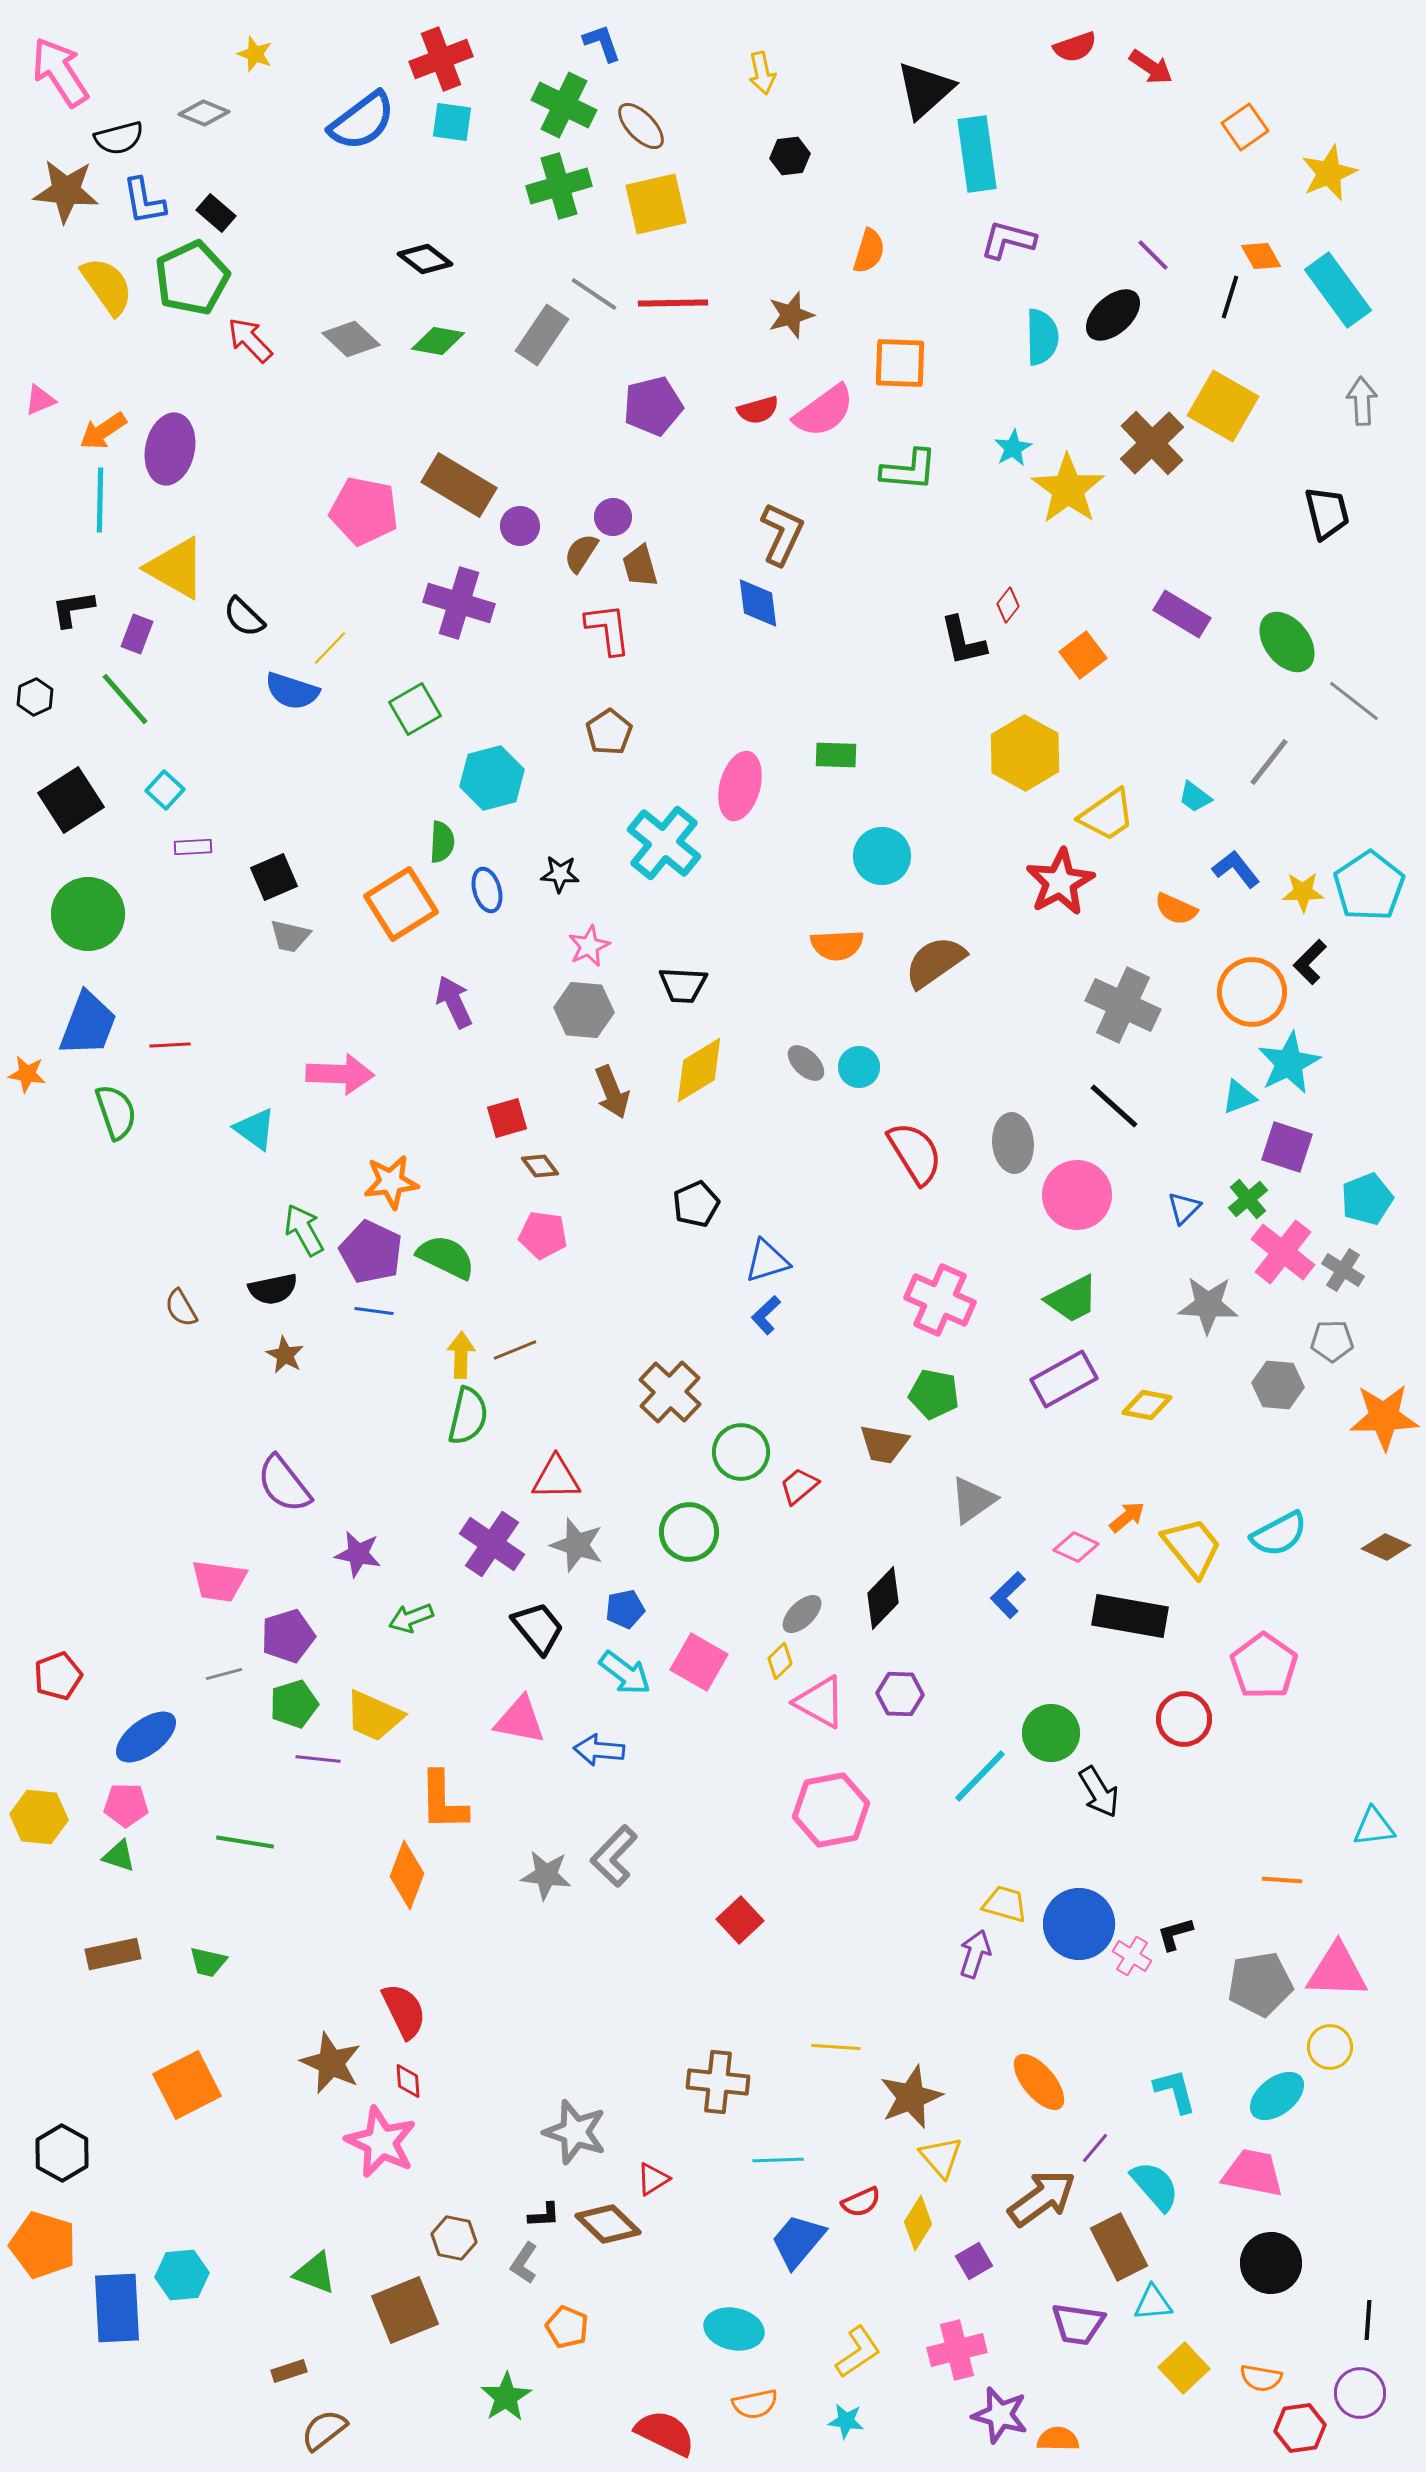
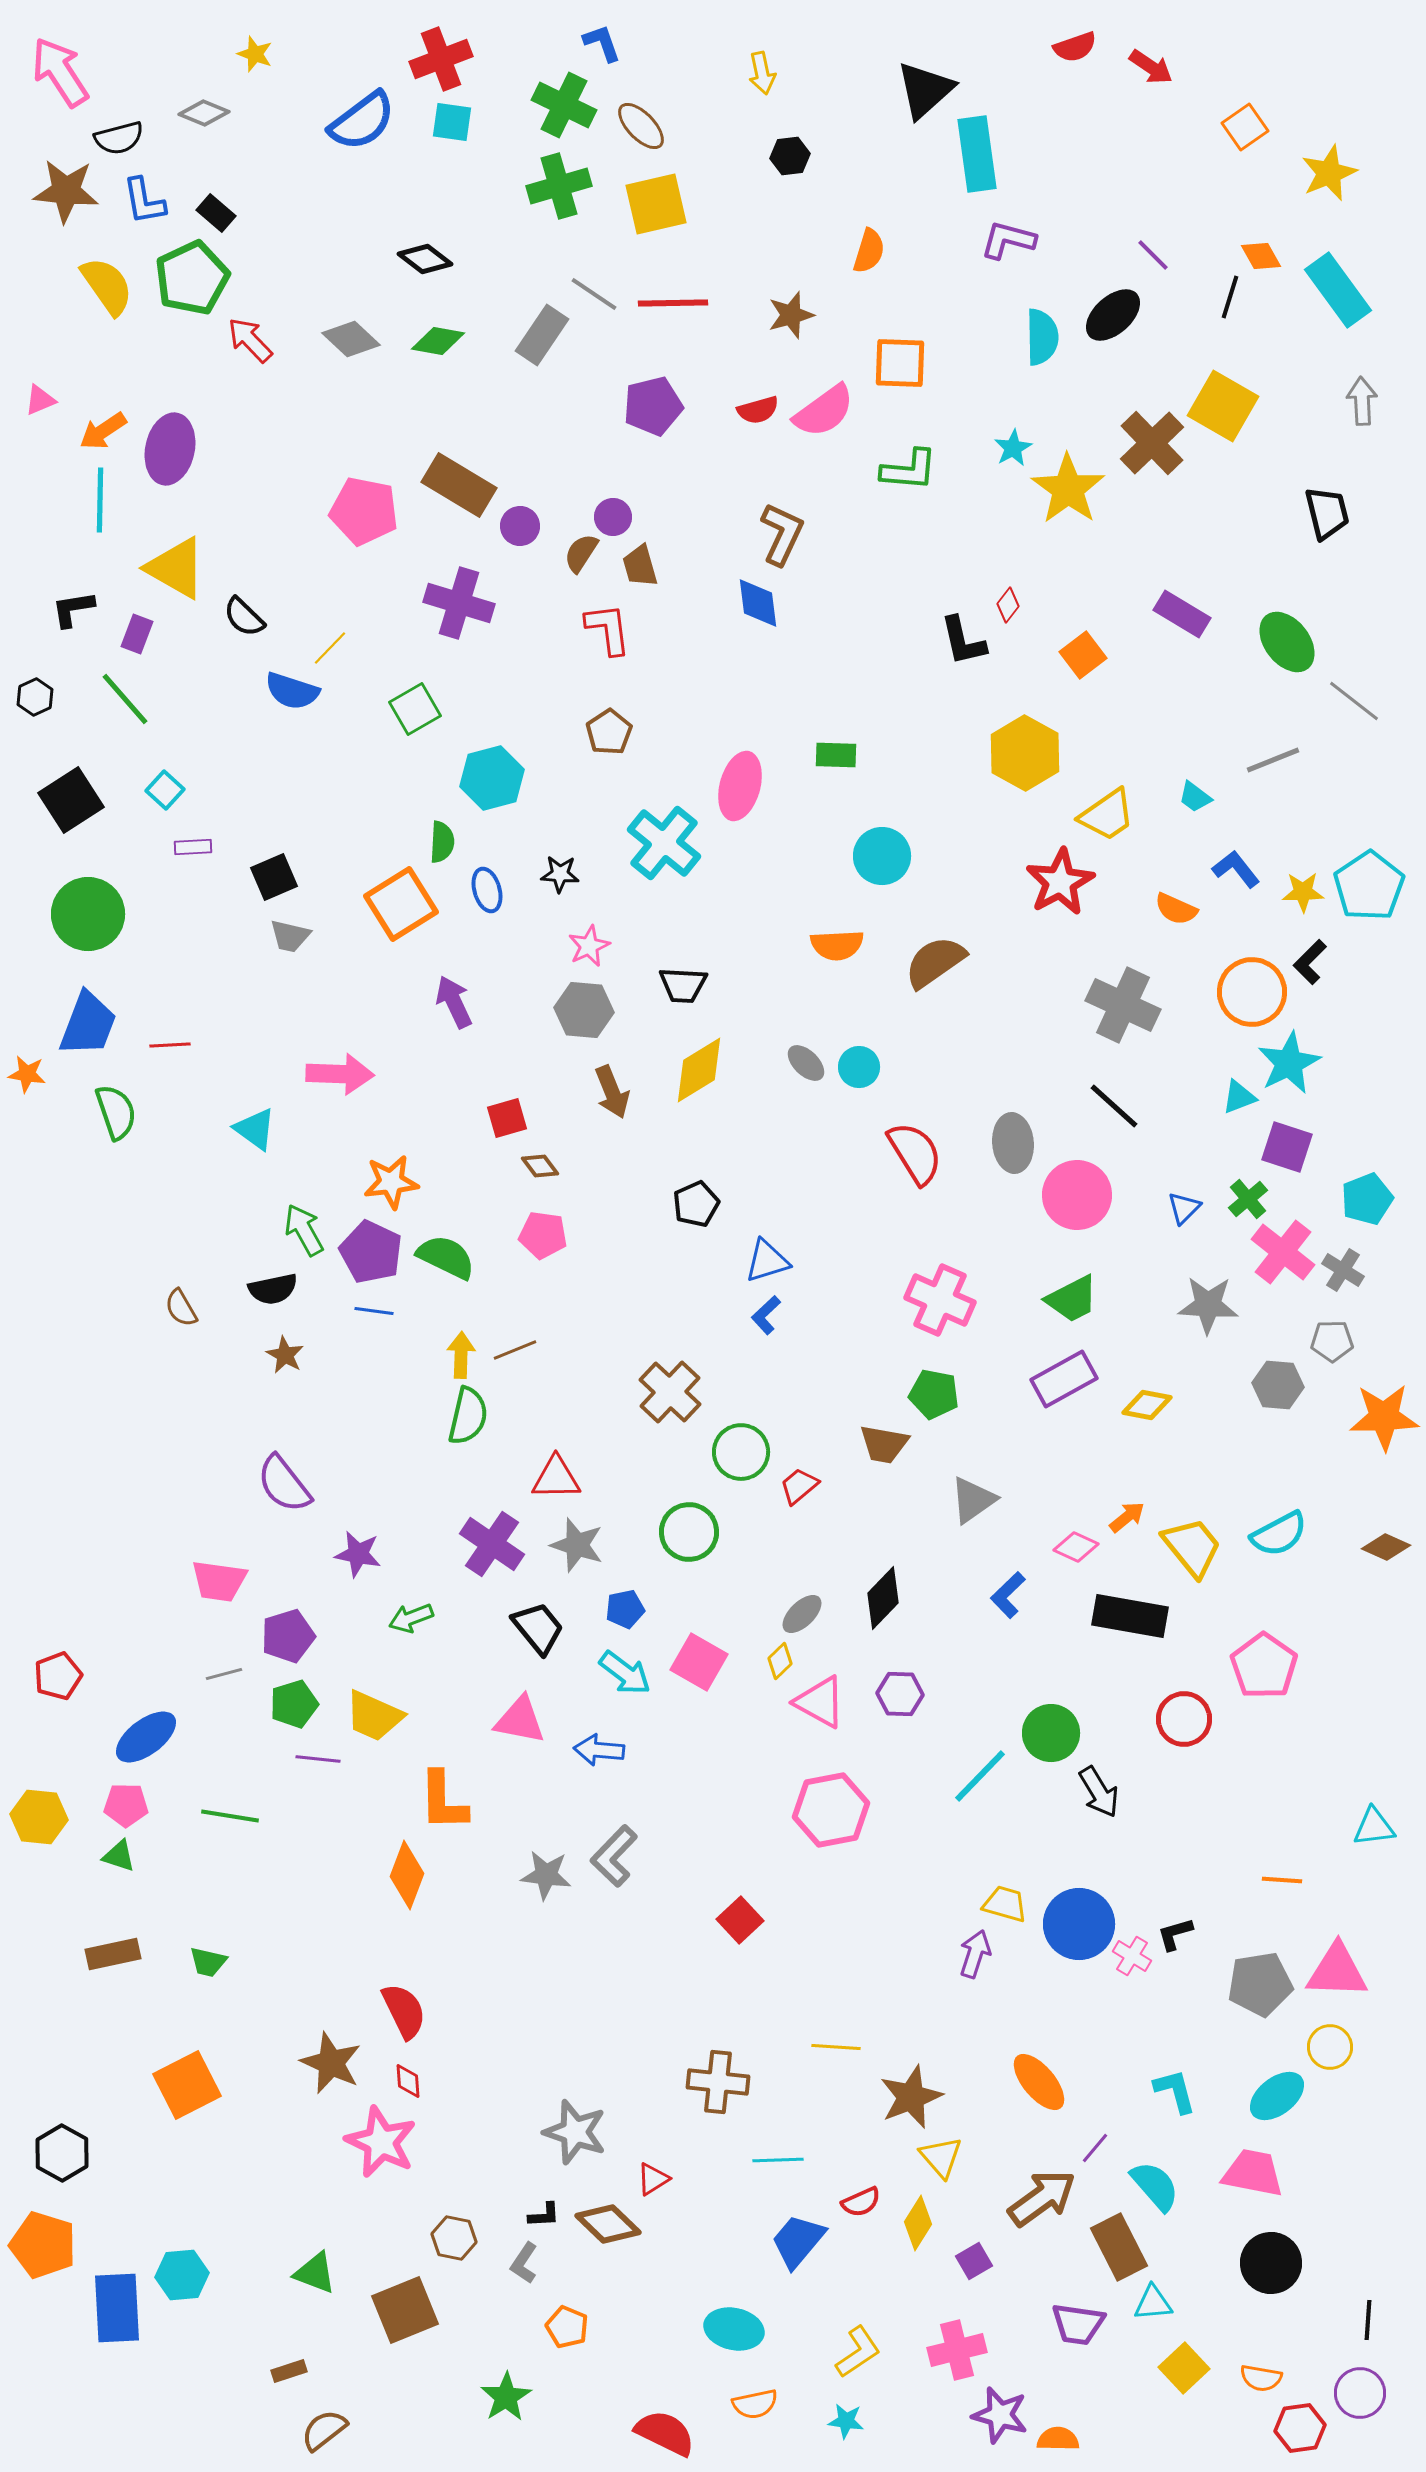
gray line at (1269, 762): moved 4 px right, 2 px up; rotated 30 degrees clockwise
green line at (245, 1842): moved 15 px left, 26 px up
